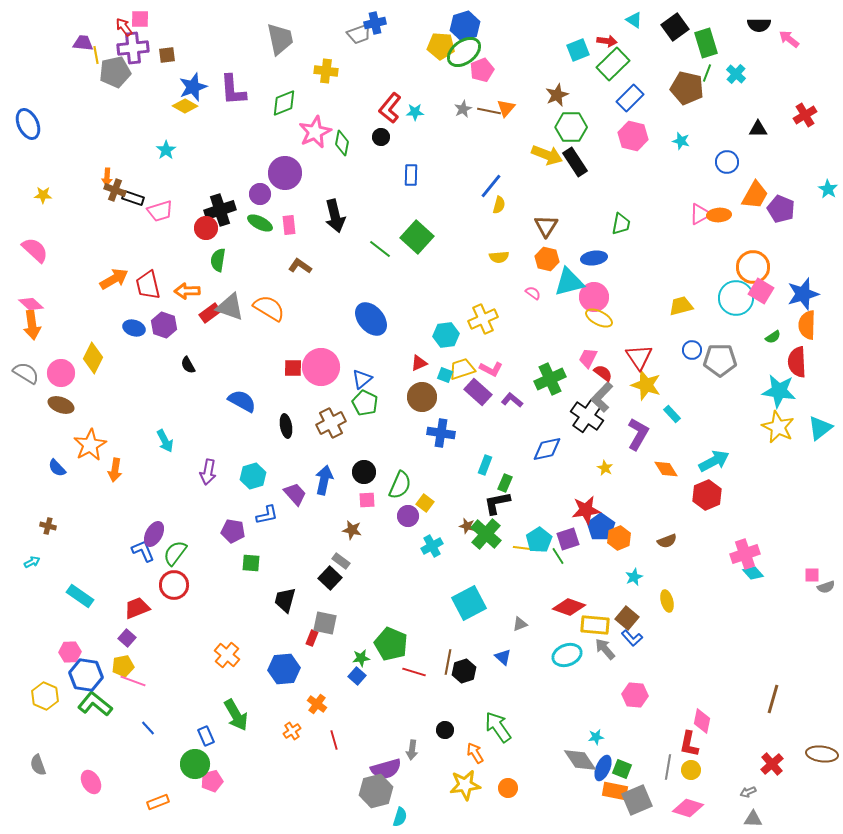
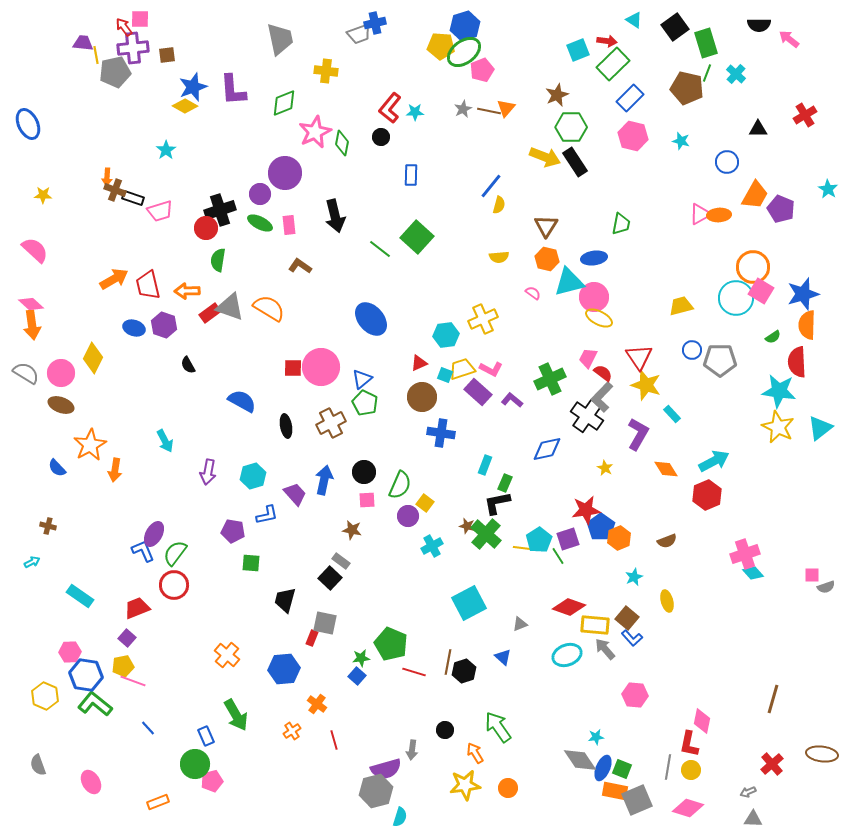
yellow arrow at (547, 155): moved 2 px left, 2 px down
